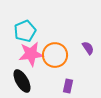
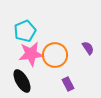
purple rectangle: moved 2 px up; rotated 40 degrees counterclockwise
